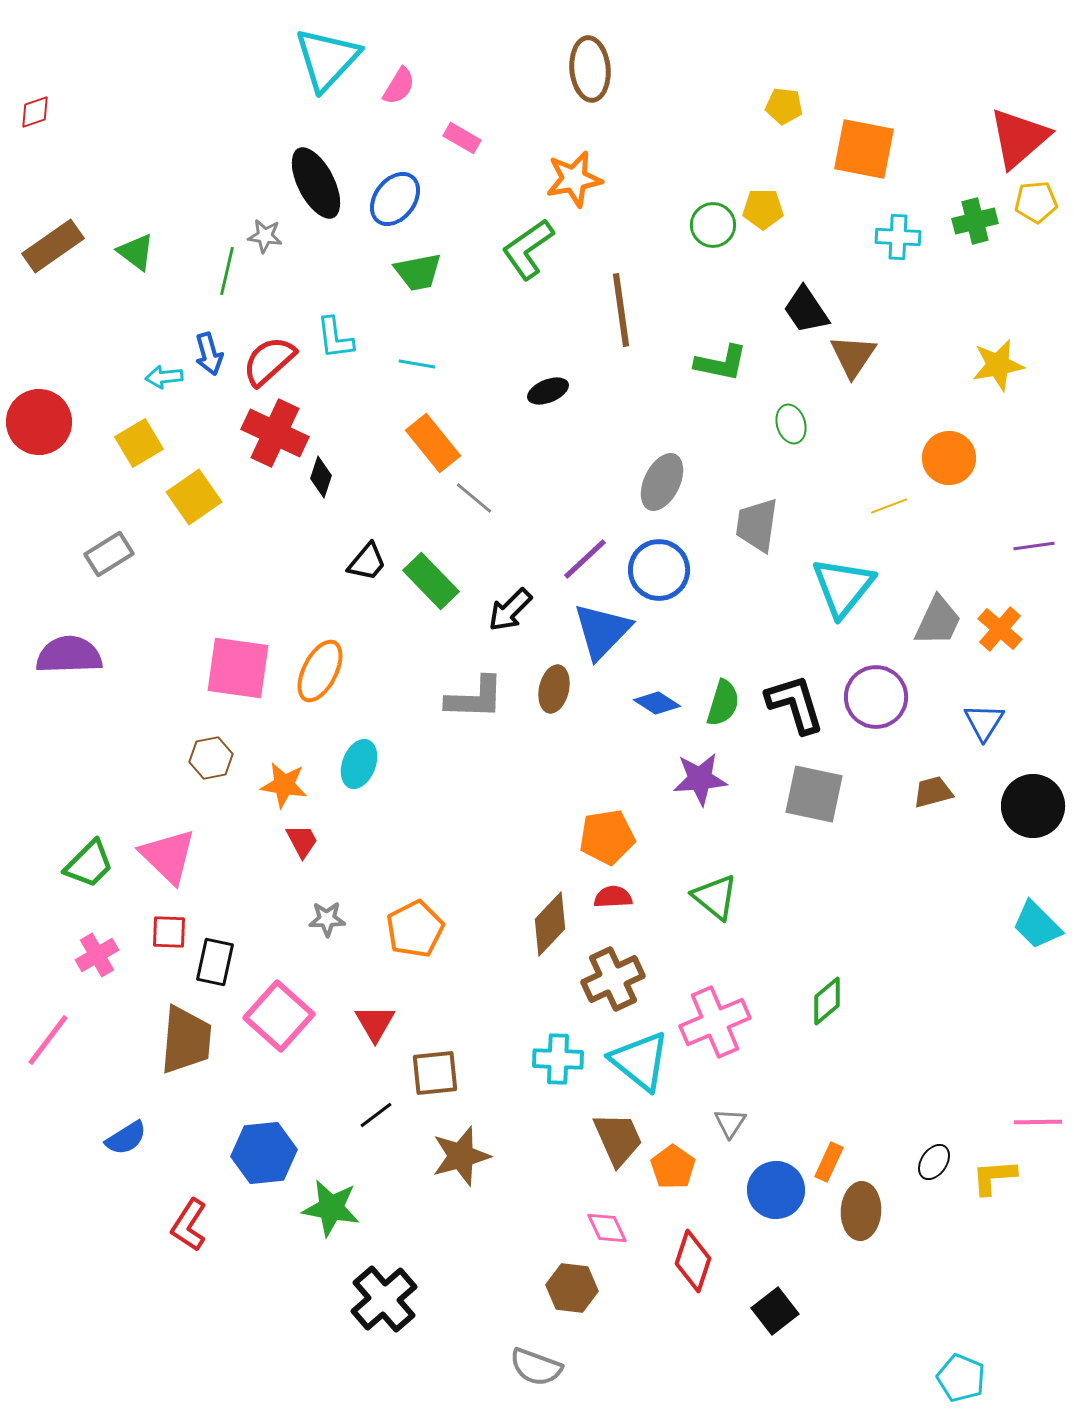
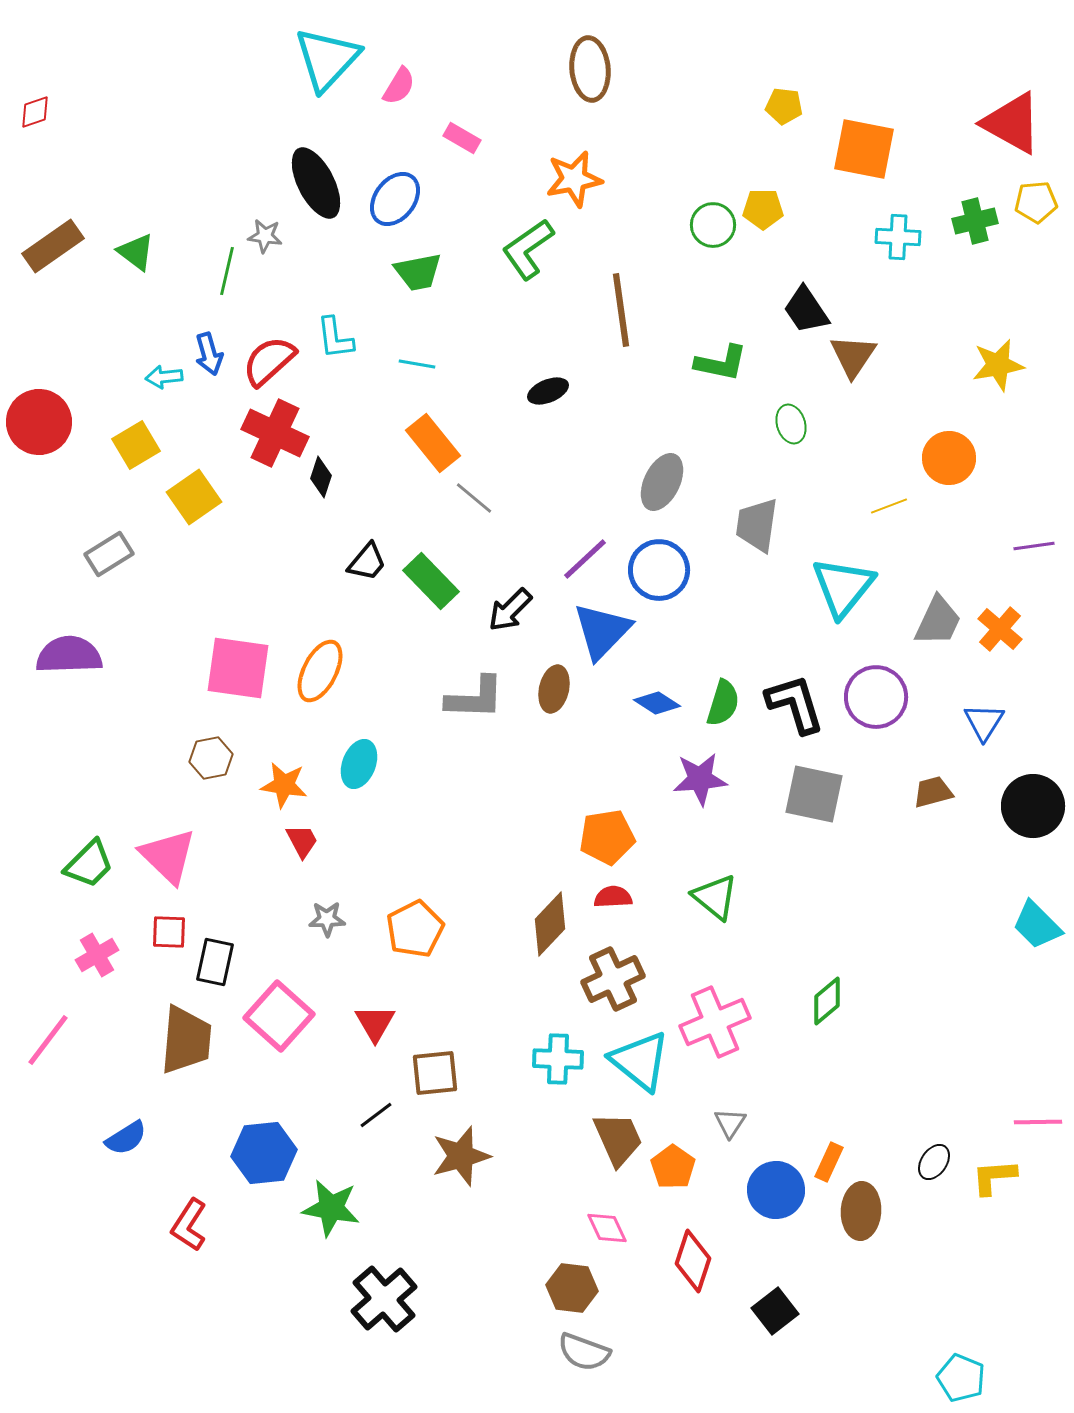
red triangle at (1019, 138): moved 7 px left, 15 px up; rotated 50 degrees counterclockwise
yellow square at (139, 443): moved 3 px left, 2 px down
gray semicircle at (536, 1367): moved 48 px right, 15 px up
